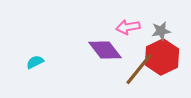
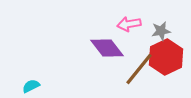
pink arrow: moved 1 px right, 3 px up
purple diamond: moved 2 px right, 2 px up
red hexagon: moved 4 px right
cyan semicircle: moved 4 px left, 24 px down
